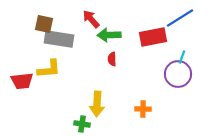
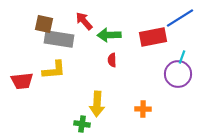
red arrow: moved 7 px left, 2 px down
red semicircle: moved 1 px down
yellow L-shape: moved 5 px right, 1 px down
